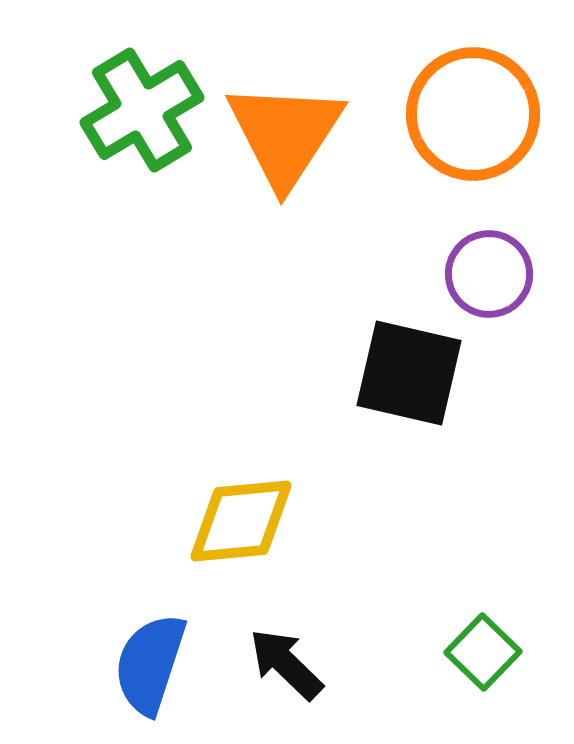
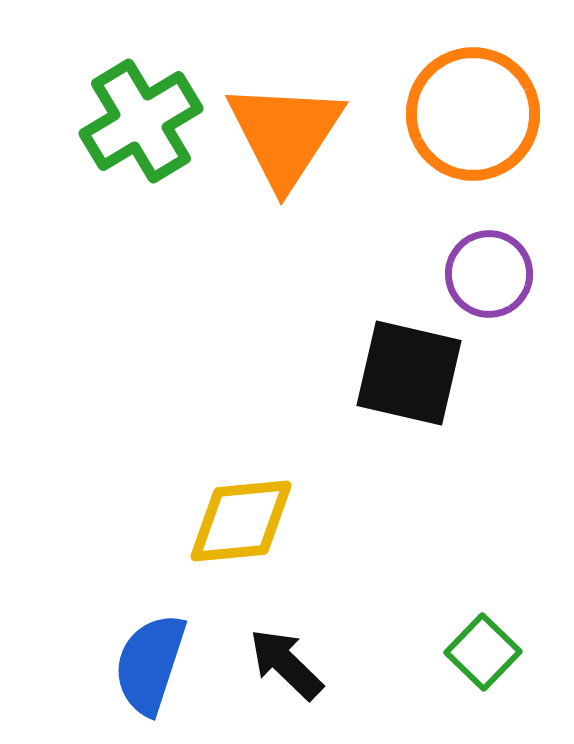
green cross: moved 1 px left, 11 px down
